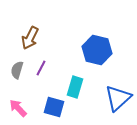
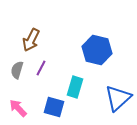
brown arrow: moved 1 px right, 2 px down
